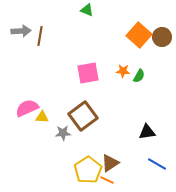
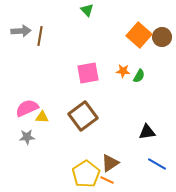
green triangle: rotated 24 degrees clockwise
gray star: moved 36 px left, 4 px down
yellow pentagon: moved 2 px left, 4 px down
